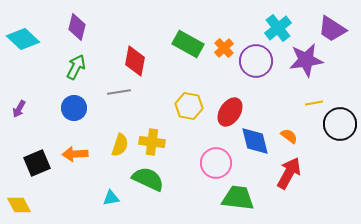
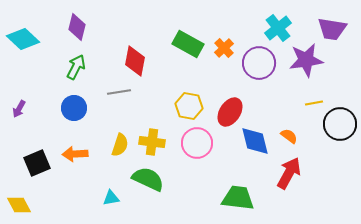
purple trapezoid: rotated 24 degrees counterclockwise
purple circle: moved 3 px right, 2 px down
pink circle: moved 19 px left, 20 px up
